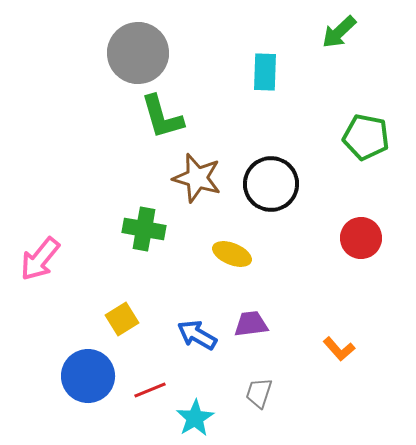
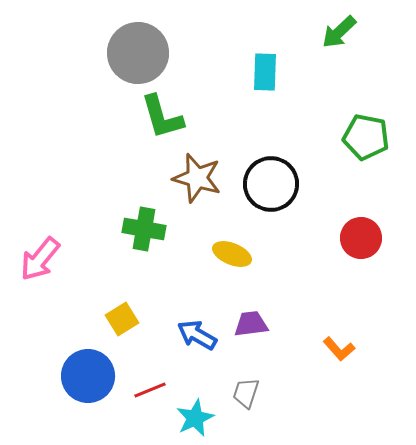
gray trapezoid: moved 13 px left
cyan star: rotated 6 degrees clockwise
